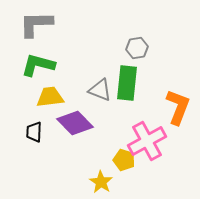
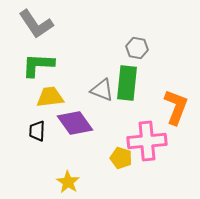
gray L-shape: rotated 123 degrees counterclockwise
gray hexagon: rotated 20 degrees clockwise
green L-shape: rotated 12 degrees counterclockwise
gray triangle: moved 2 px right
orange L-shape: moved 2 px left
purple diamond: rotated 9 degrees clockwise
black trapezoid: moved 3 px right, 1 px up
pink cross: rotated 24 degrees clockwise
yellow pentagon: moved 3 px left, 2 px up
yellow star: moved 33 px left
